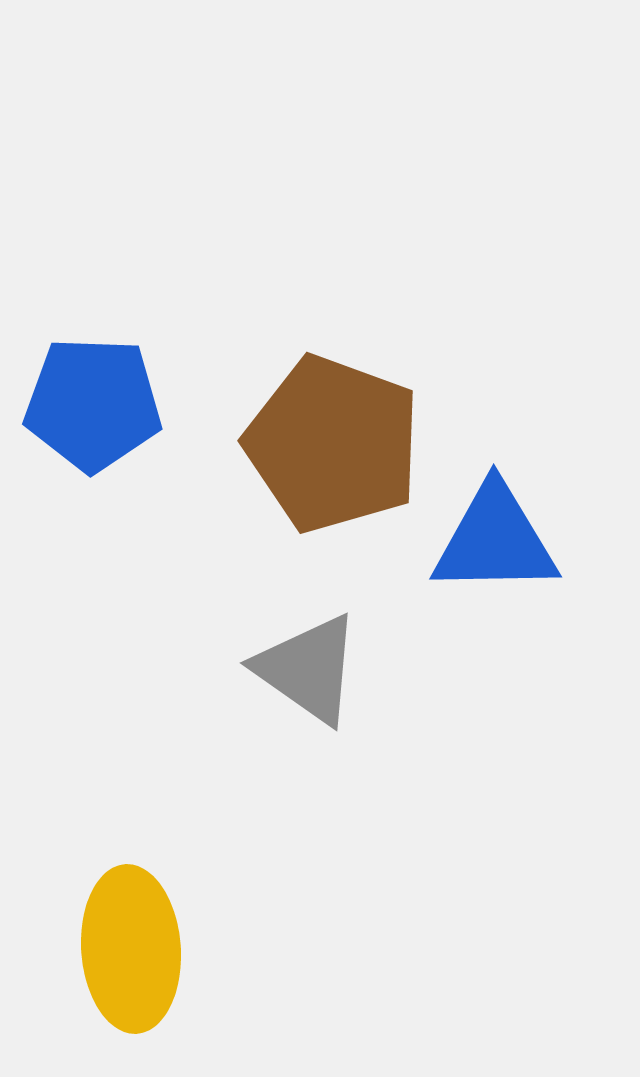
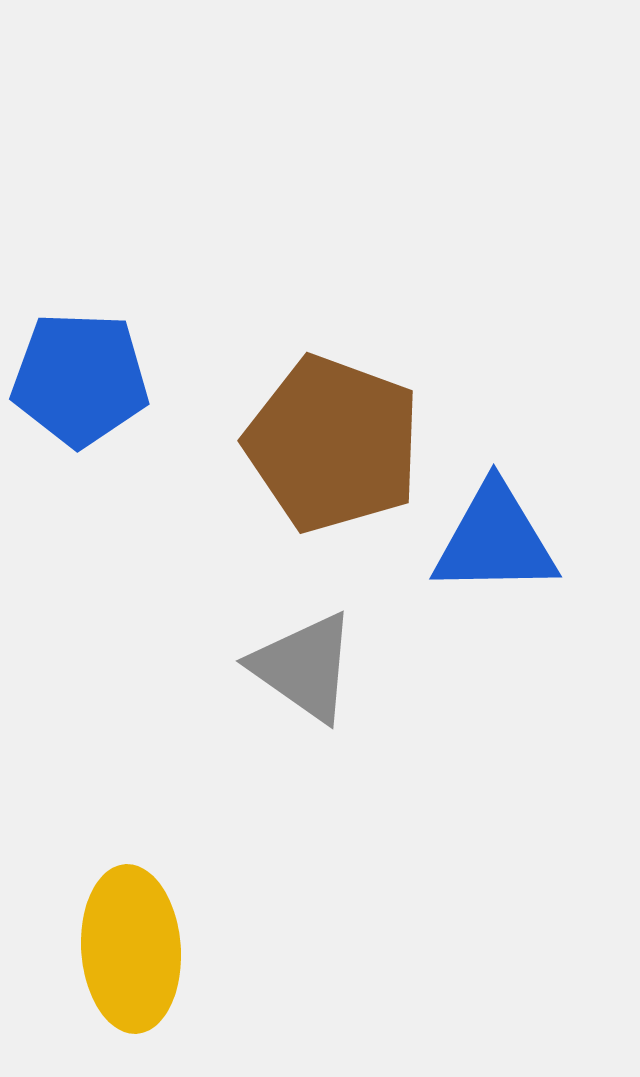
blue pentagon: moved 13 px left, 25 px up
gray triangle: moved 4 px left, 2 px up
